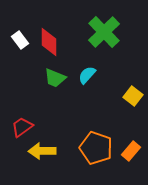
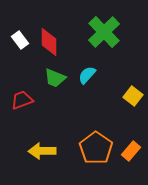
red trapezoid: moved 27 px up; rotated 15 degrees clockwise
orange pentagon: rotated 16 degrees clockwise
